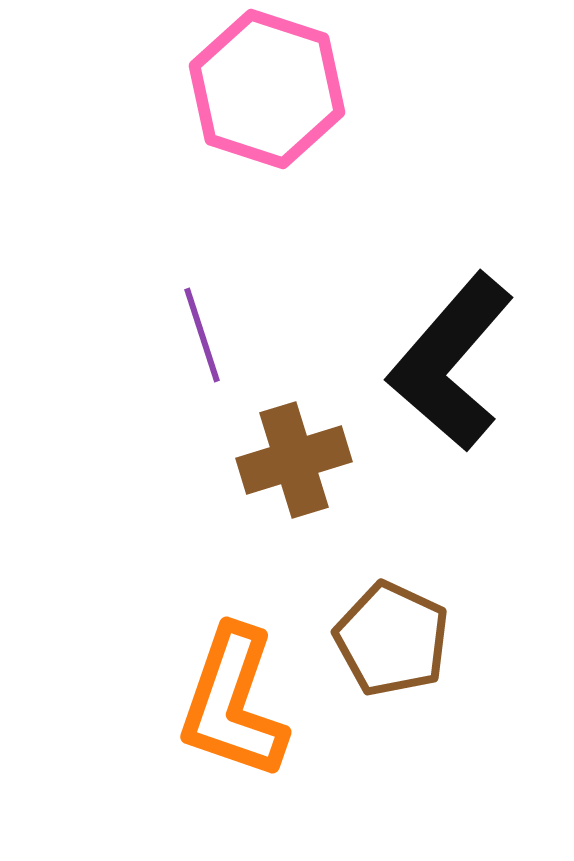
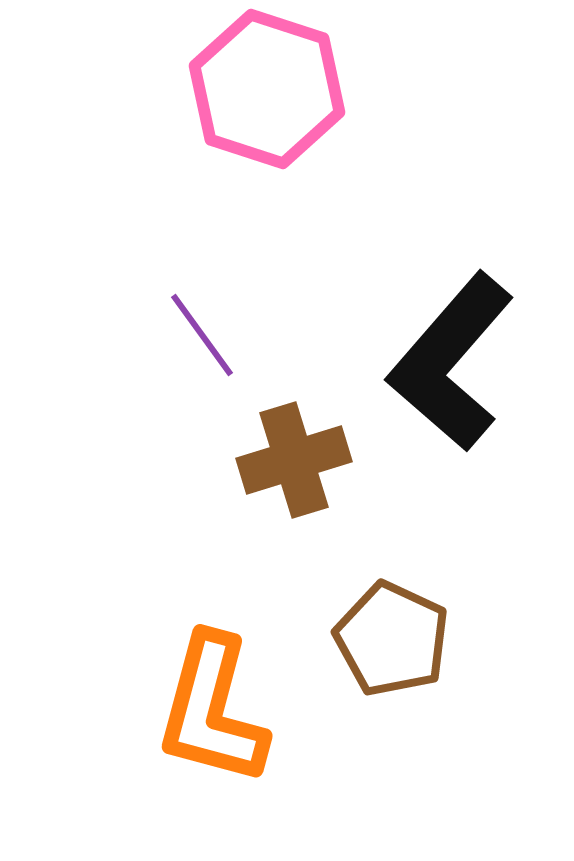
purple line: rotated 18 degrees counterclockwise
orange L-shape: moved 21 px left, 7 px down; rotated 4 degrees counterclockwise
